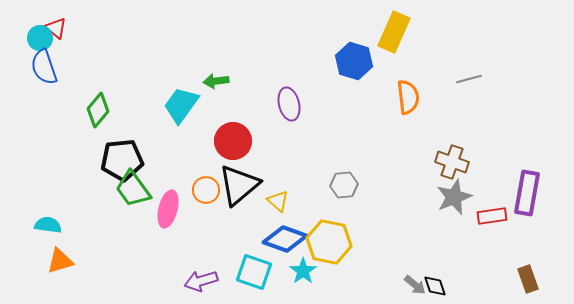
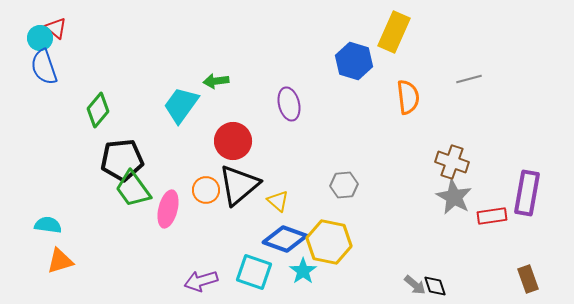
gray star: rotated 21 degrees counterclockwise
